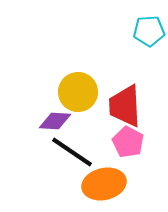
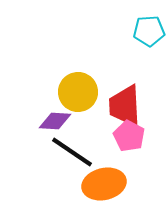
pink pentagon: moved 1 px right, 6 px up
